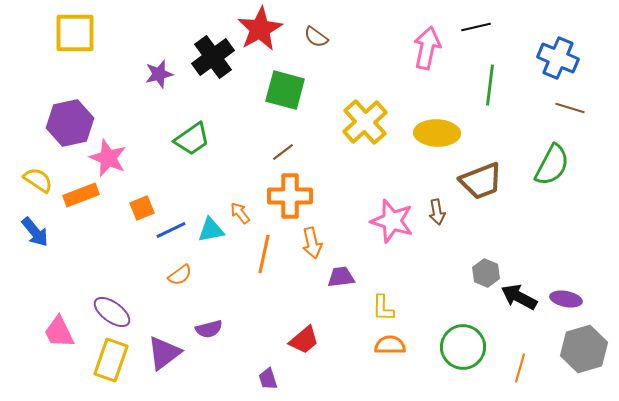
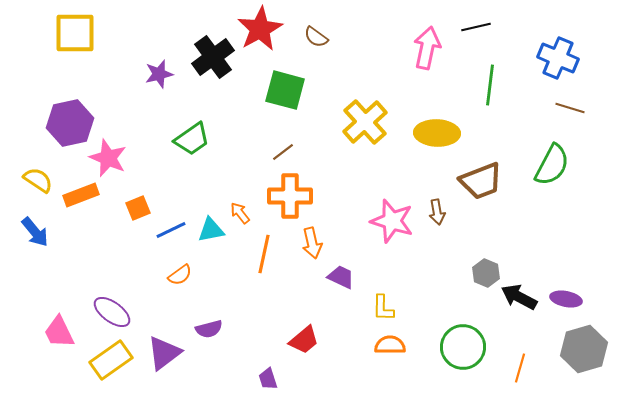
orange square at (142, 208): moved 4 px left
purple trapezoid at (341, 277): rotated 32 degrees clockwise
yellow rectangle at (111, 360): rotated 36 degrees clockwise
